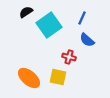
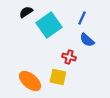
orange ellipse: moved 1 px right, 3 px down
